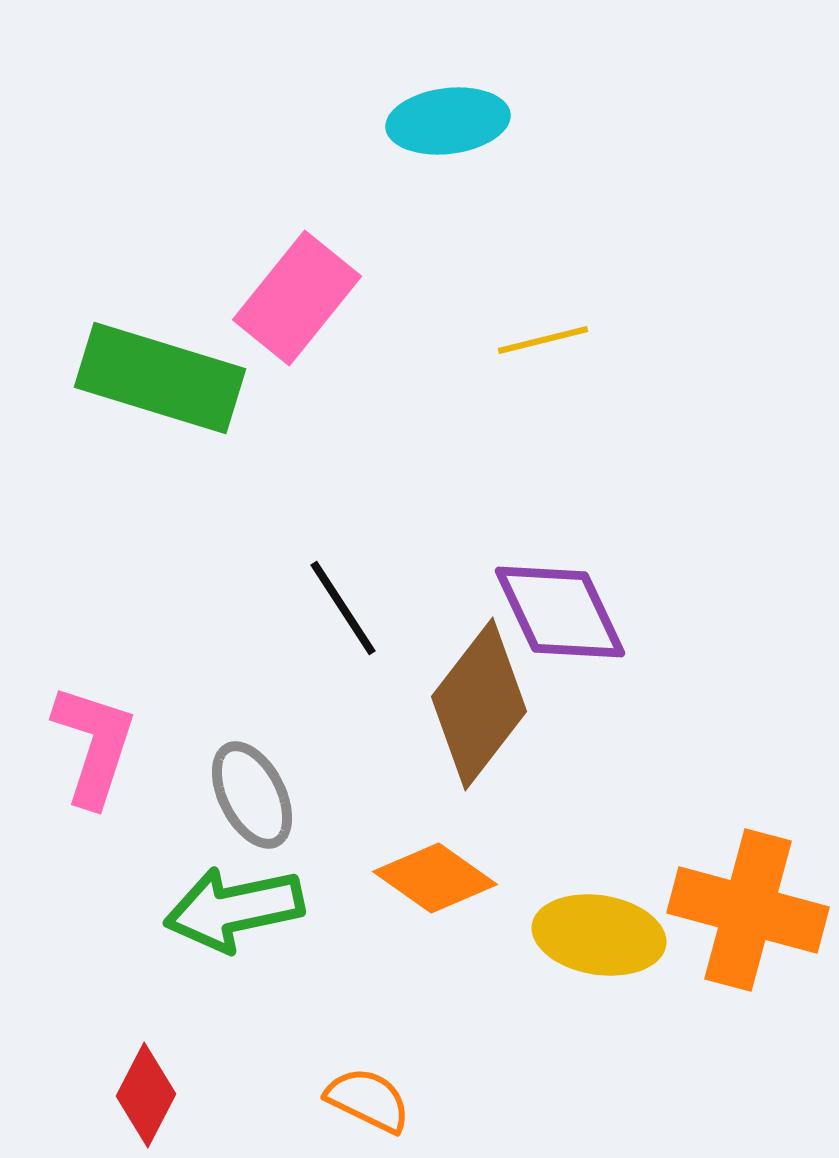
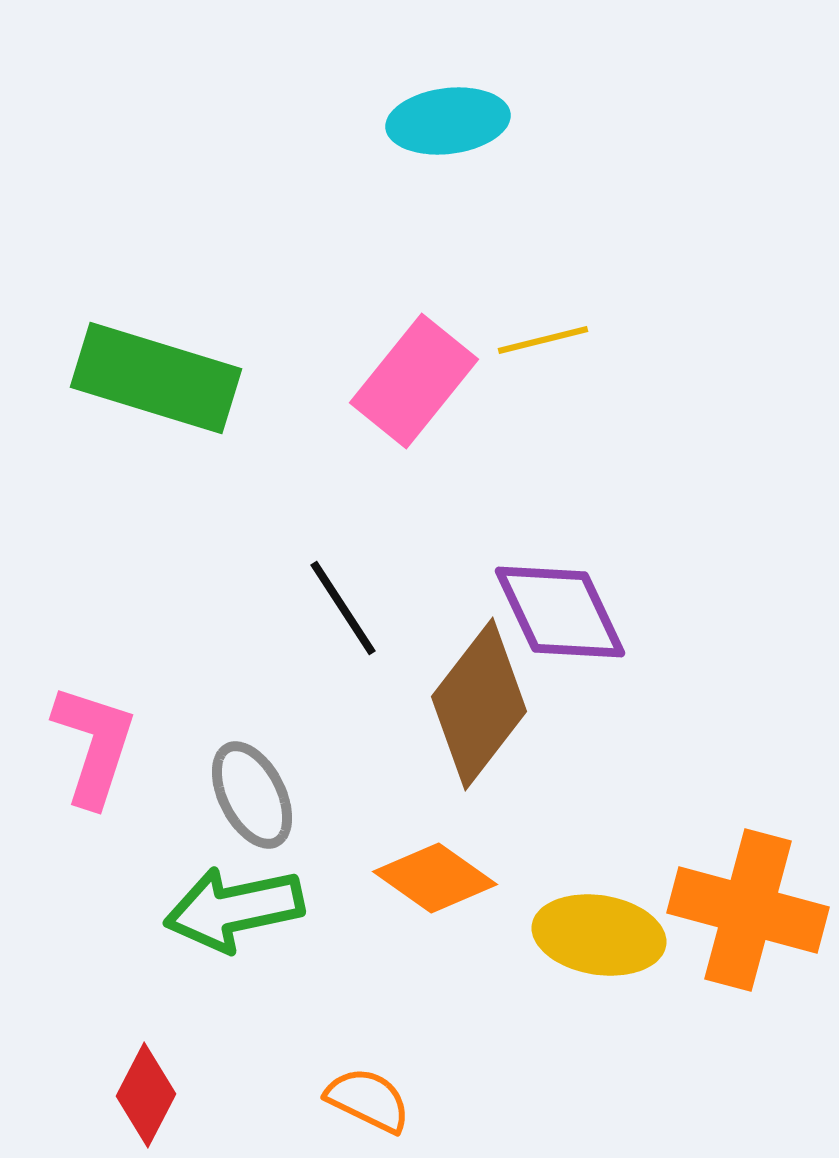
pink rectangle: moved 117 px right, 83 px down
green rectangle: moved 4 px left
